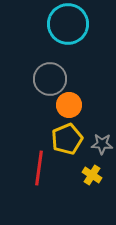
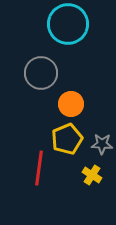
gray circle: moved 9 px left, 6 px up
orange circle: moved 2 px right, 1 px up
